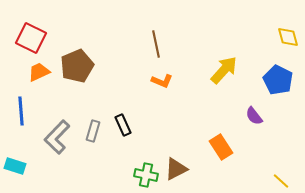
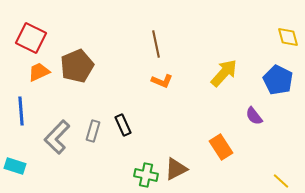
yellow arrow: moved 3 px down
